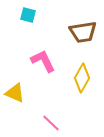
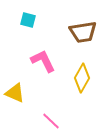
cyan square: moved 5 px down
pink line: moved 2 px up
